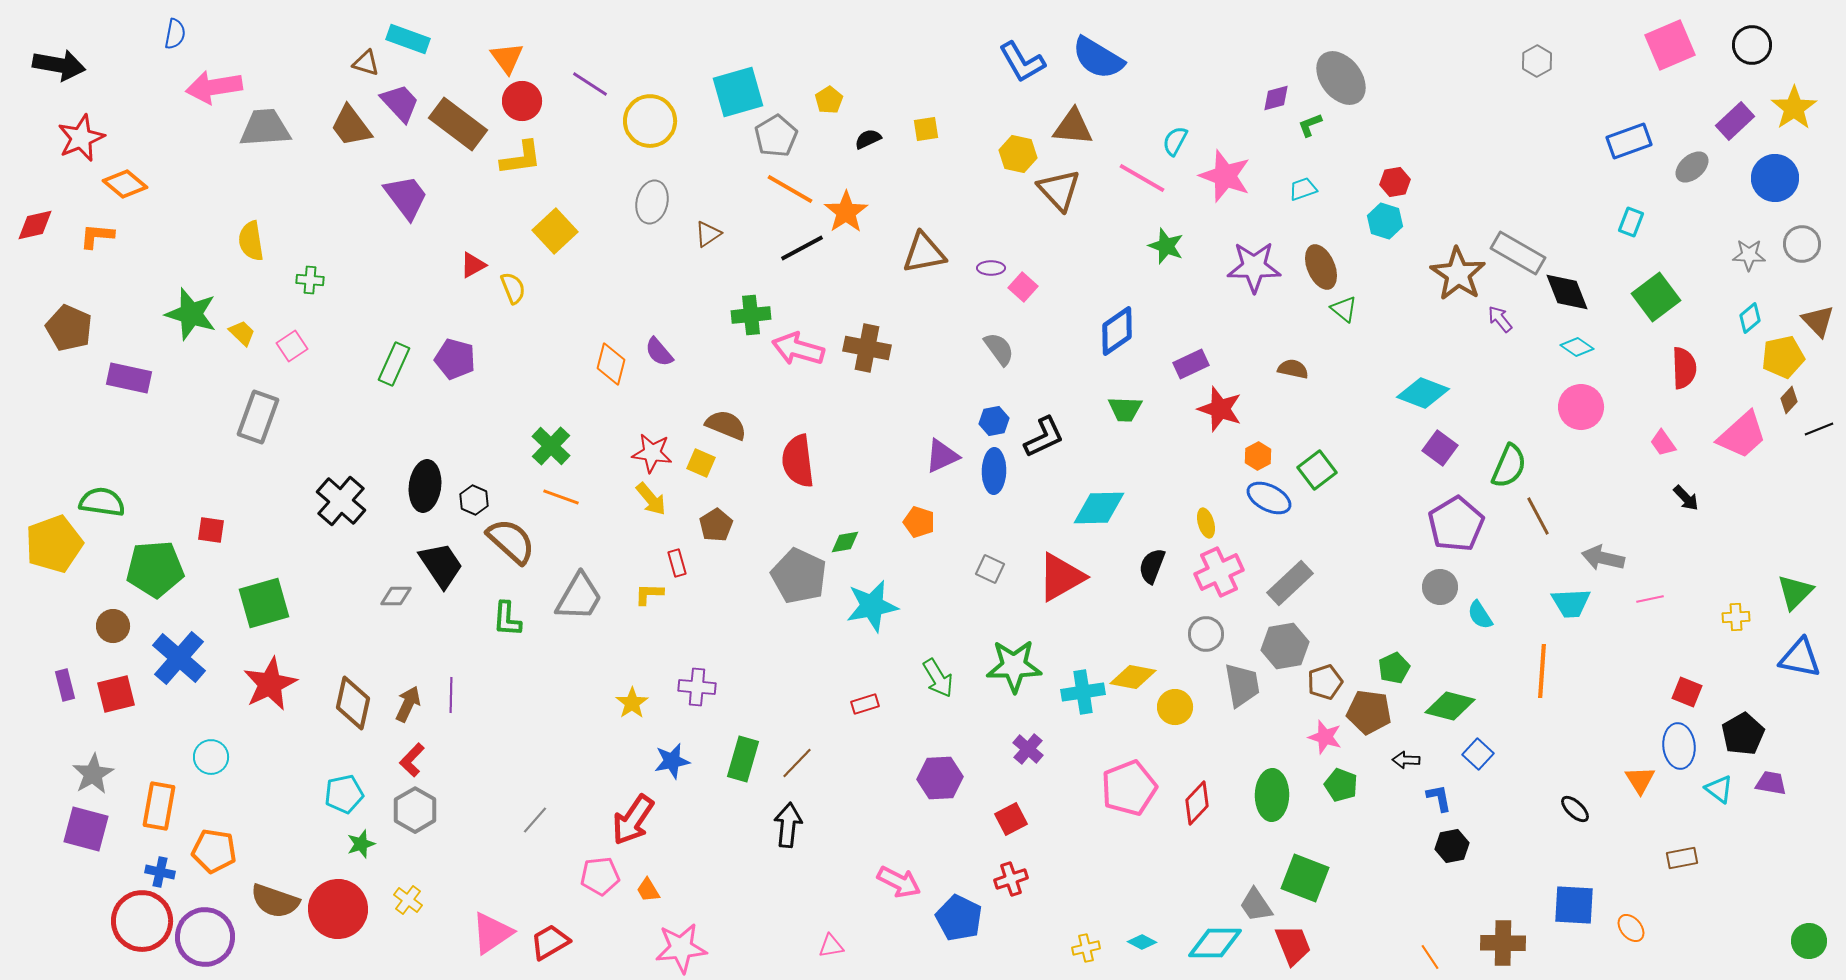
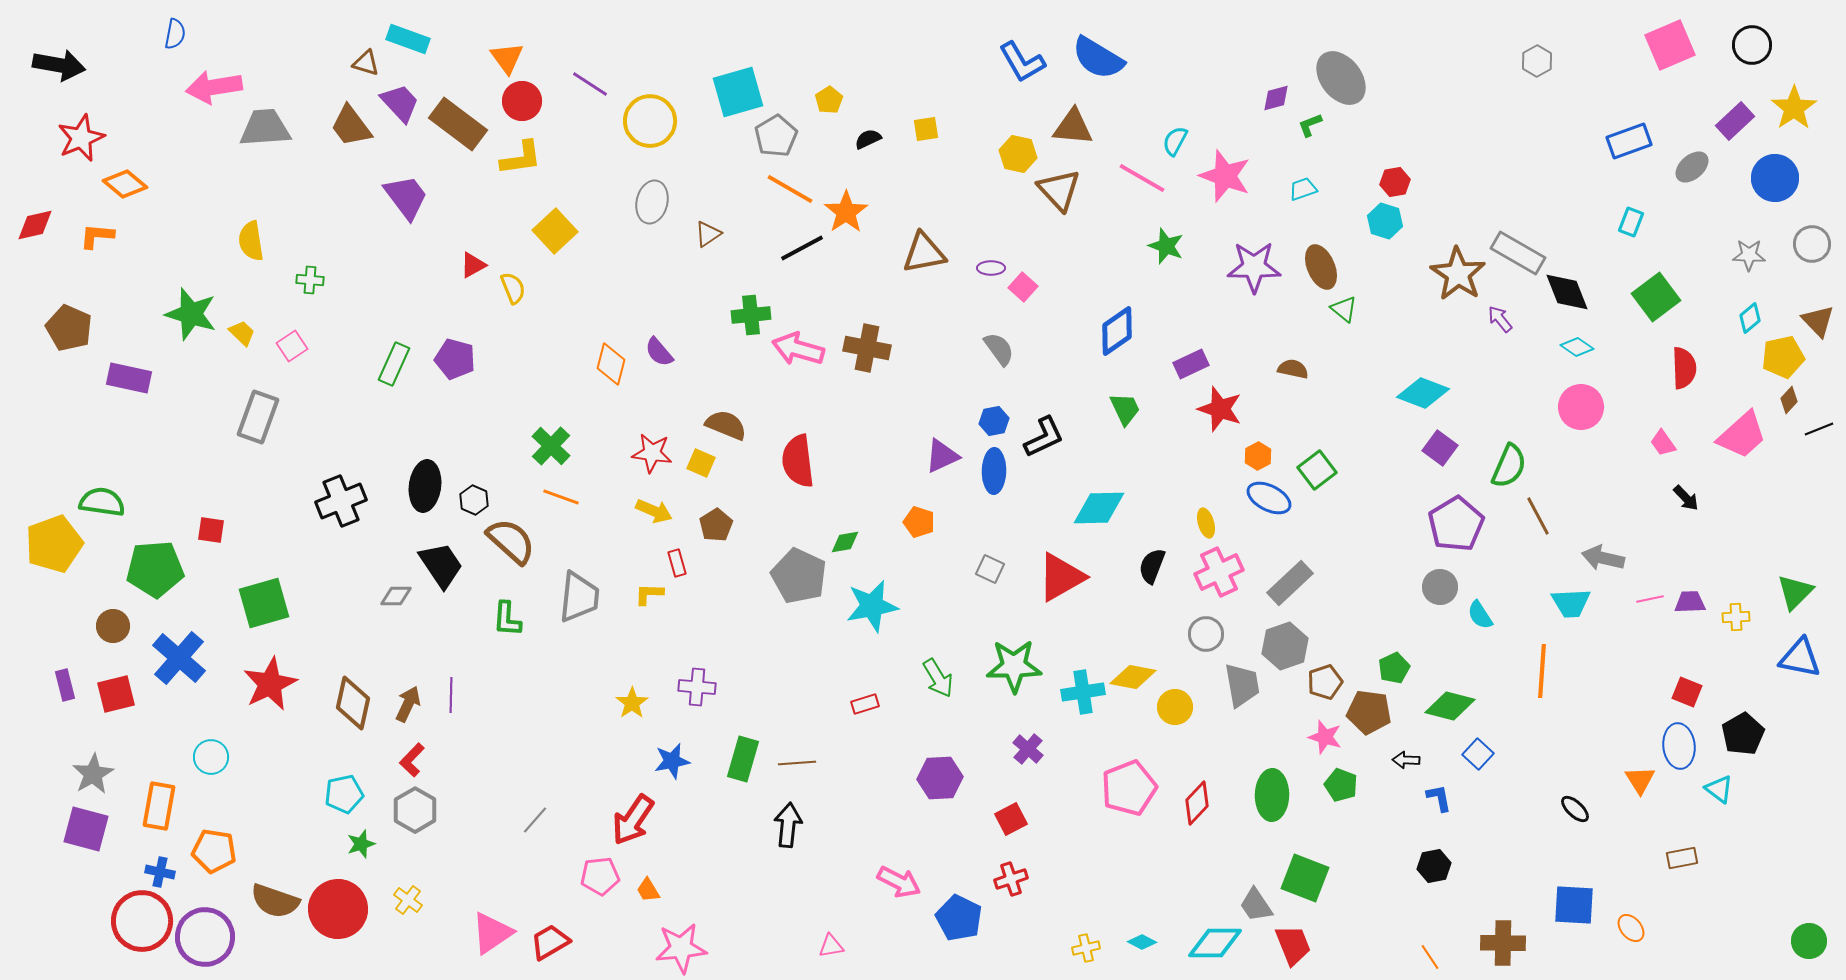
gray circle at (1802, 244): moved 10 px right
green trapezoid at (1125, 409): rotated 117 degrees counterclockwise
yellow arrow at (651, 499): moved 3 px right, 12 px down; rotated 27 degrees counterclockwise
black cross at (341, 501): rotated 27 degrees clockwise
gray trapezoid at (579, 597): rotated 24 degrees counterclockwise
gray hexagon at (1285, 646): rotated 9 degrees counterclockwise
brown line at (797, 763): rotated 42 degrees clockwise
purple trapezoid at (1771, 783): moved 81 px left, 181 px up; rotated 12 degrees counterclockwise
black hexagon at (1452, 846): moved 18 px left, 20 px down
